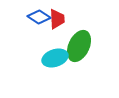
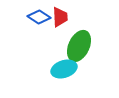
red trapezoid: moved 3 px right, 2 px up
cyan ellipse: moved 9 px right, 11 px down
